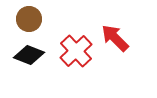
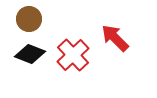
red cross: moved 3 px left, 4 px down
black diamond: moved 1 px right, 1 px up
